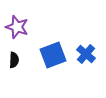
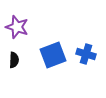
blue cross: rotated 24 degrees counterclockwise
